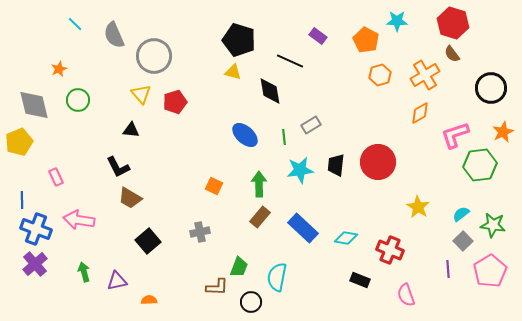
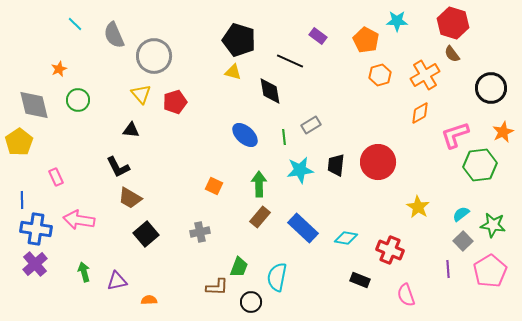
yellow pentagon at (19, 142): rotated 12 degrees counterclockwise
blue cross at (36, 229): rotated 12 degrees counterclockwise
black square at (148, 241): moved 2 px left, 7 px up
